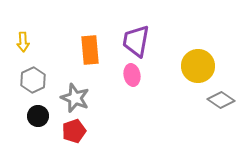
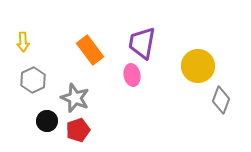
purple trapezoid: moved 6 px right, 2 px down
orange rectangle: rotated 32 degrees counterclockwise
gray diamond: rotated 76 degrees clockwise
black circle: moved 9 px right, 5 px down
red pentagon: moved 4 px right, 1 px up
